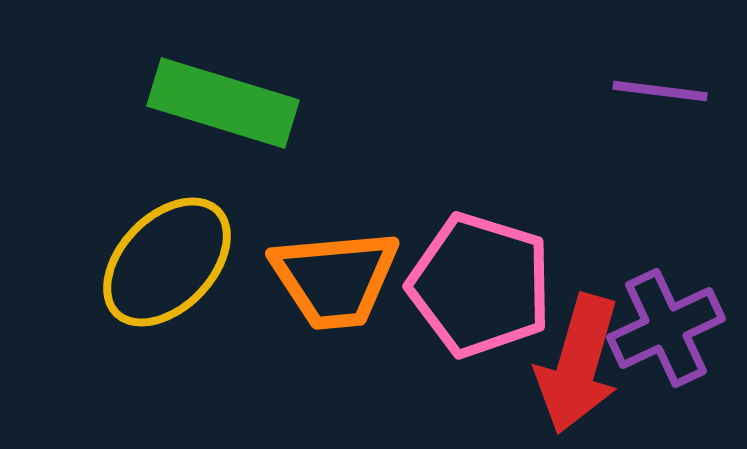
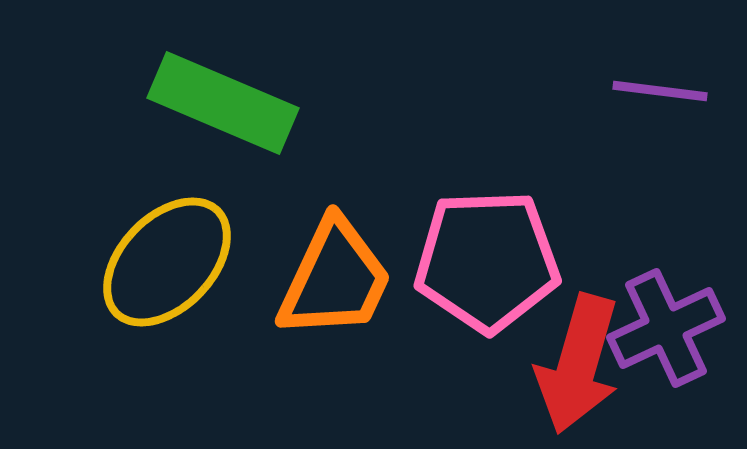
green rectangle: rotated 6 degrees clockwise
orange trapezoid: rotated 60 degrees counterclockwise
pink pentagon: moved 7 px right, 24 px up; rotated 19 degrees counterclockwise
